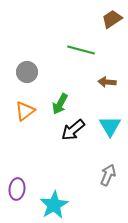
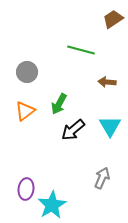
brown trapezoid: moved 1 px right
green arrow: moved 1 px left
gray arrow: moved 6 px left, 3 px down
purple ellipse: moved 9 px right
cyan star: moved 2 px left
